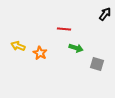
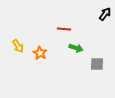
yellow arrow: rotated 144 degrees counterclockwise
gray square: rotated 16 degrees counterclockwise
